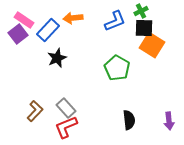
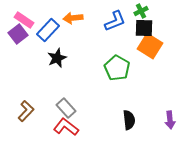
orange square: moved 2 px left, 1 px down
brown L-shape: moved 9 px left
purple arrow: moved 1 px right, 1 px up
red L-shape: rotated 60 degrees clockwise
